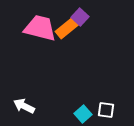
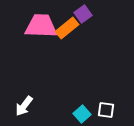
purple square: moved 3 px right, 3 px up; rotated 12 degrees clockwise
pink trapezoid: moved 1 px right, 2 px up; rotated 12 degrees counterclockwise
white arrow: rotated 80 degrees counterclockwise
cyan square: moved 1 px left
